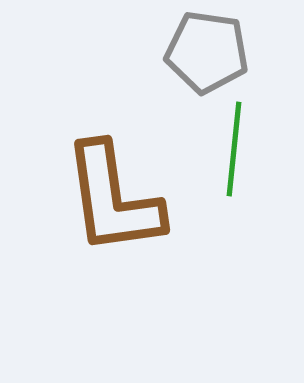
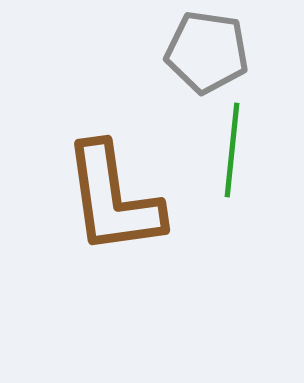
green line: moved 2 px left, 1 px down
